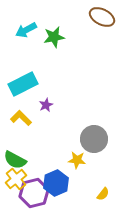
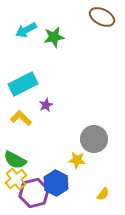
blue hexagon: rotated 10 degrees counterclockwise
